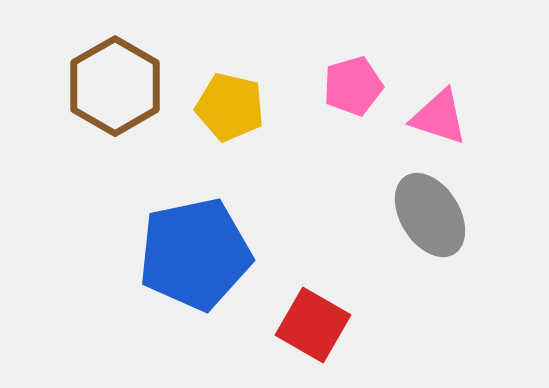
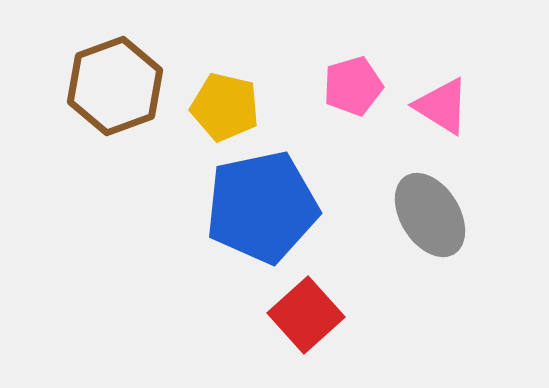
brown hexagon: rotated 10 degrees clockwise
yellow pentagon: moved 5 px left
pink triangle: moved 3 px right, 11 px up; rotated 14 degrees clockwise
blue pentagon: moved 67 px right, 47 px up
red square: moved 7 px left, 10 px up; rotated 18 degrees clockwise
